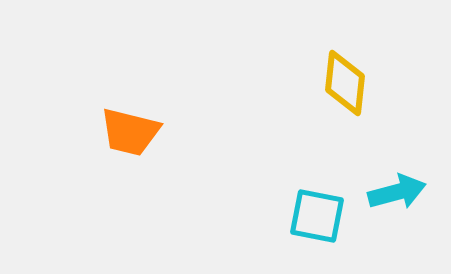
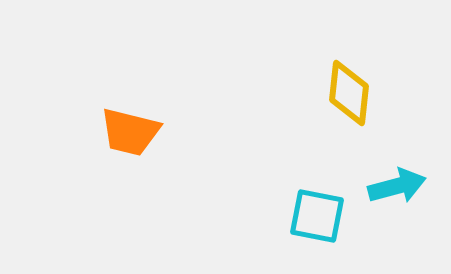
yellow diamond: moved 4 px right, 10 px down
cyan arrow: moved 6 px up
